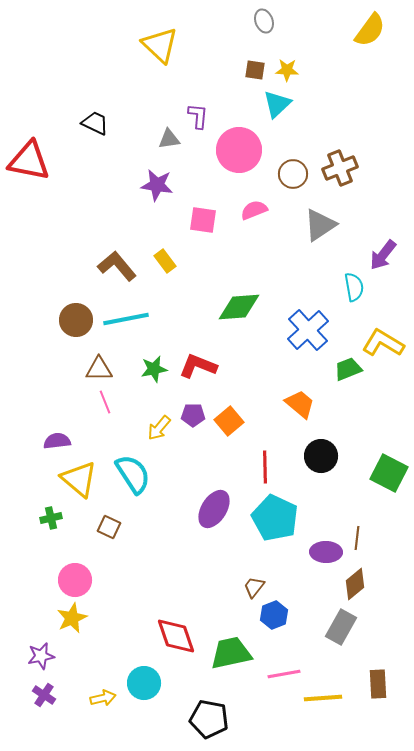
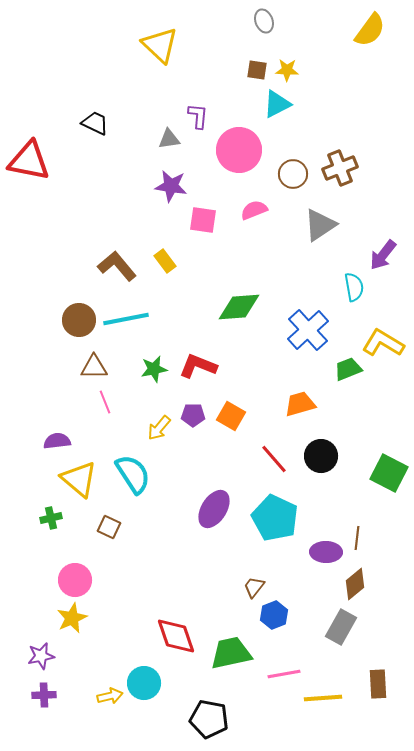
brown square at (255, 70): moved 2 px right
cyan triangle at (277, 104): rotated 16 degrees clockwise
purple star at (157, 185): moved 14 px right, 1 px down
brown circle at (76, 320): moved 3 px right
brown triangle at (99, 369): moved 5 px left, 2 px up
orange trapezoid at (300, 404): rotated 56 degrees counterclockwise
orange square at (229, 421): moved 2 px right, 5 px up; rotated 20 degrees counterclockwise
red line at (265, 467): moved 9 px right, 8 px up; rotated 40 degrees counterclockwise
purple cross at (44, 695): rotated 35 degrees counterclockwise
yellow arrow at (103, 698): moved 7 px right, 2 px up
